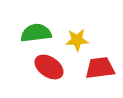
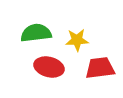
red ellipse: rotated 20 degrees counterclockwise
